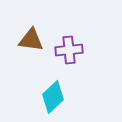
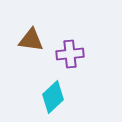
purple cross: moved 1 px right, 4 px down
